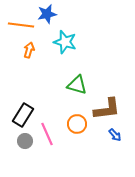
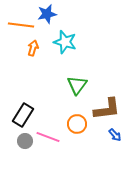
orange arrow: moved 4 px right, 2 px up
green triangle: rotated 50 degrees clockwise
pink line: moved 1 px right, 3 px down; rotated 45 degrees counterclockwise
